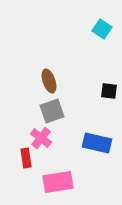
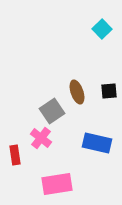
cyan square: rotated 12 degrees clockwise
brown ellipse: moved 28 px right, 11 px down
black square: rotated 12 degrees counterclockwise
gray square: rotated 15 degrees counterclockwise
red rectangle: moved 11 px left, 3 px up
pink rectangle: moved 1 px left, 2 px down
